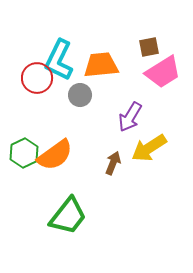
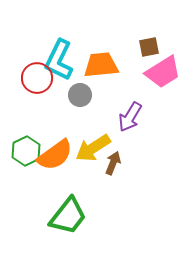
yellow arrow: moved 56 px left
green hexagon: moved 2 px right, 2 px up
